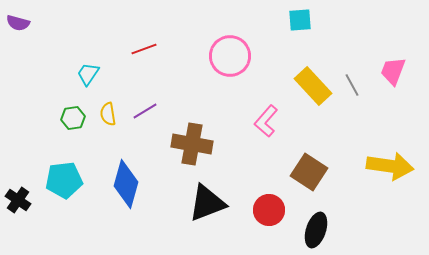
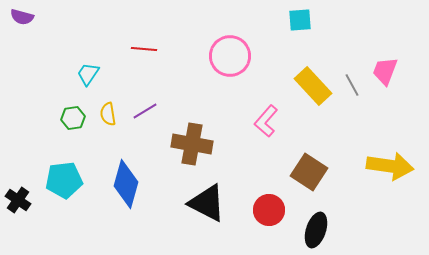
purple semicircle: moved 4 px right, 6 px up
red line: rotated 25 degrees clockwise
pink trapezoid: moved 8 px left
black triangle: rotated 48 degrees clockwise
